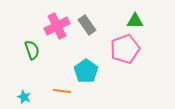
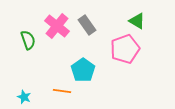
green triangle: moved 2 px right; rotated 30 degrees clockwise
pink cross: rotated 25 degrees counterclockwise
green semicircle: moved 4 px left, 10 px up
cyan pentagon: moved 3 px left, 1 px up
